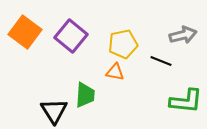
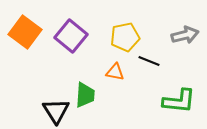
gray arrow: moved 2 px right
yellow pentagon: moved 2 px right, 7 px up
black line: moved 12 px left
green L-shape: moved 7 px left
black triangle: moved 2 px right
